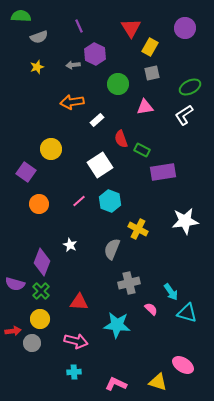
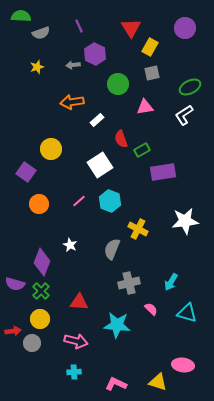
gray semicircle at (39, 37): moved 2 px right, 4 px up
green rectangle at (142, 150): rotated 56 degrees counterclockwise
cyan arrow at (171, 292): moved 10 px up; rotated 66 degrees clockwise
pink ellipse at (183, 365): rotated 25 degrees counterclockwise
